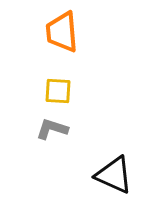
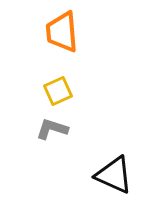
yellow square: rotated 28 degrees counterclockwise
